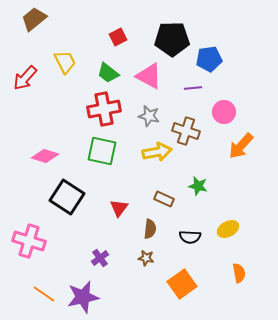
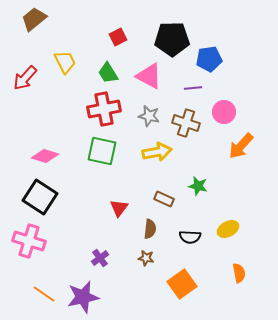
green trapezoid: rotated 20 degrees clockwise
brown cross: moved 8 px up
black square: moved 27 px left
